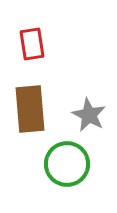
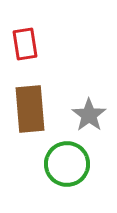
red rectangle: moved 7 px left
gray star: rotated 8 degrees clockwise
